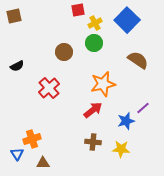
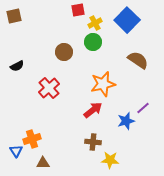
green circle: moved 1 px left, 1 px up
yellow star: moved 11 px left, 11 px down
blue triangle: moved 1 px left, 3 px up
